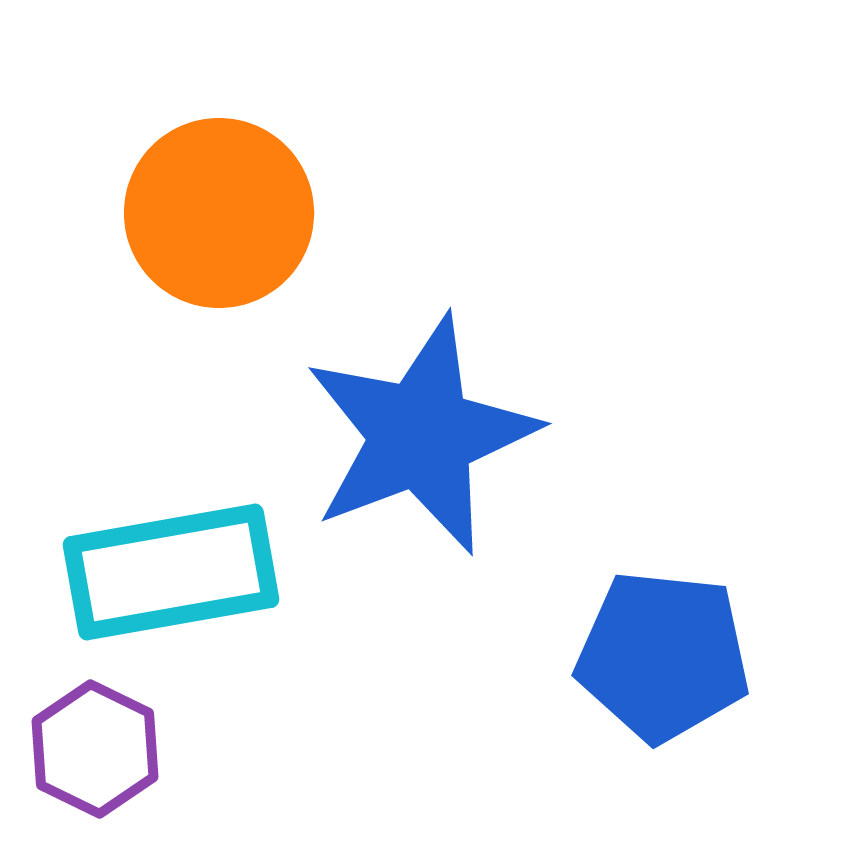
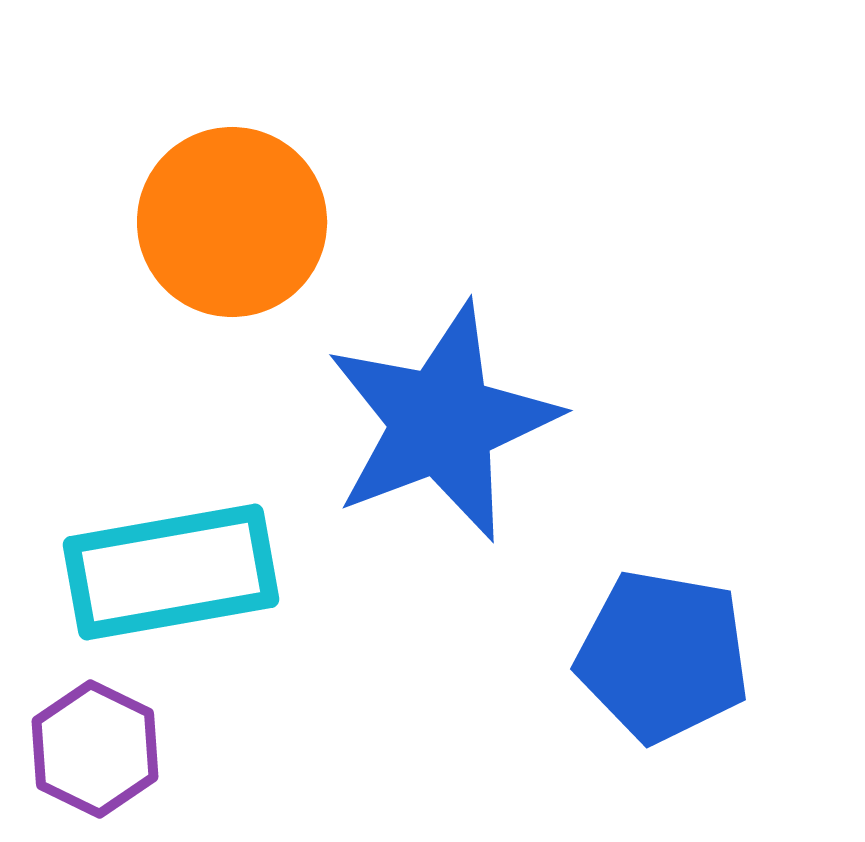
orange circle: moved 13 px right, 9 px down
blue star: moved 21 px right, 13 px up
blue pentagon: rotated 4 degrees clockwise
